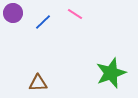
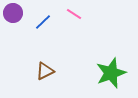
pink line: moved 1 px left
brown triangle: moved 7 px right, 12 px up; rotated 24 degrees counterclockwise
